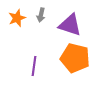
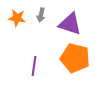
orange star: rotated 30 degrees clockwise
purple triangle: moved 1 px up
